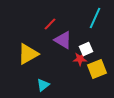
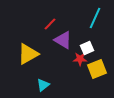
white square: moved 1 px right, 1 px up
